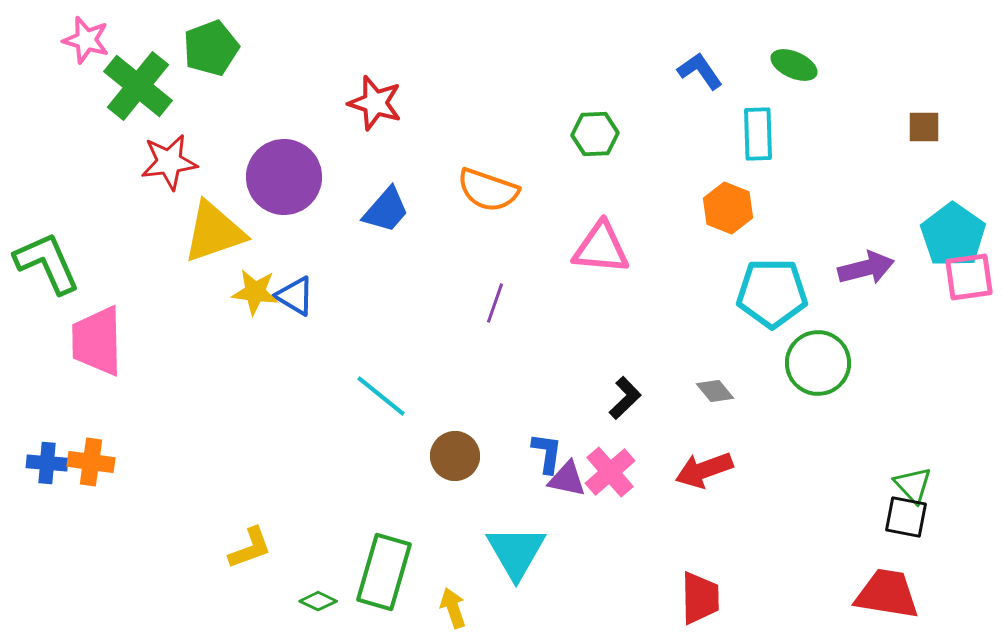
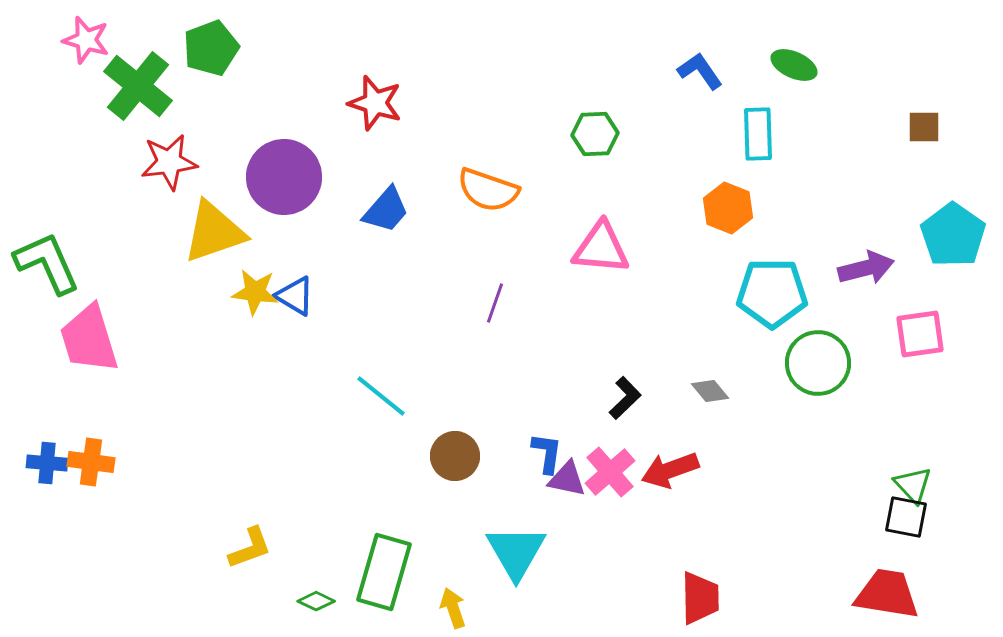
pink square at (969, 277): moved 49 px left, 57 px down
pink trapezoid at (97, 341): moved 8 px left, 2 px up; rotated 16 degrees counterclockwise
gray diamond at (715, 391): moved 5 px left
red arrow at (704, 470): moved 34 px left
green diamond at (318, 601): moved 2 px left
